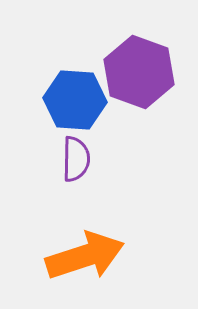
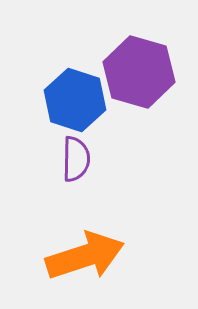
purple hexagon: rotated 4 degrees counterclockwise
blue hexagon: rotated 14 degrees clockwise
